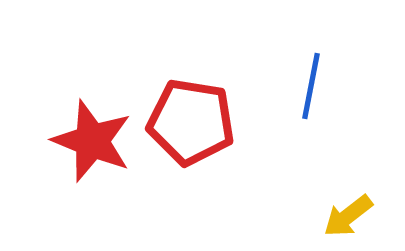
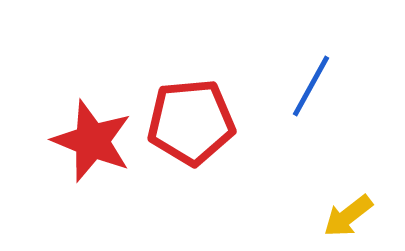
blue line: rotated 18 degrees clockwise
red pentagon: rotated 14 degrees counterclockwise
